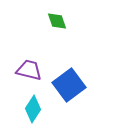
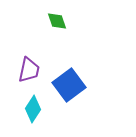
purple trapezoid: rotated 88 degrees clockwise
